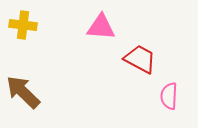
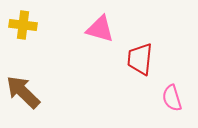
pink triangle: moved 1 px left, 2 px down; rotated 12 degrees clockwise
red trapezoid: rotated 112 degrees counterclockwise
pink semicircle: moved 3 px right, 2 px down; rotated 20 degrees counterclockwise
